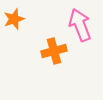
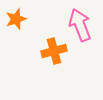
orange star: moved 2 px right
